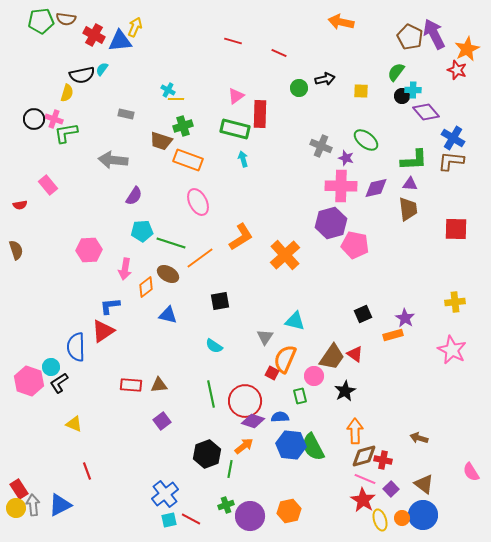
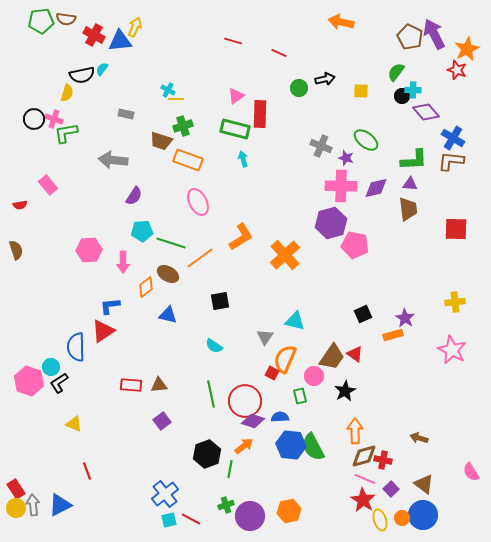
pink arrow at (125, 269): moved 2 px left, 7 px up; rotated 10 degrees counterclockwise
red rectangle at (19, 489): moved 3 px left
